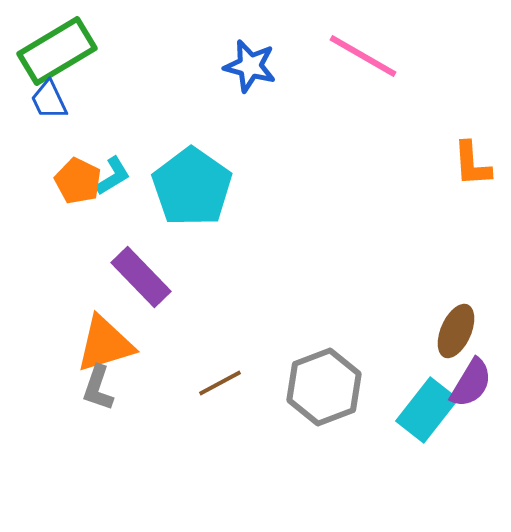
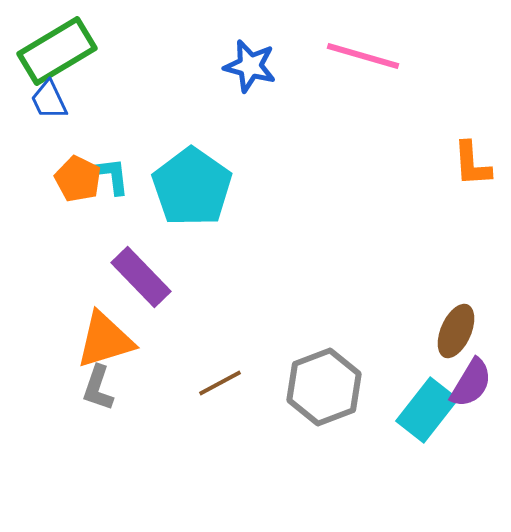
pink line: rotated 14 degrees counterclockwise
cyan L-shape: rotated 66 degrees counterclockwise
orange pentagon: moved 2 px up
orange triangle: moved 4 px up
